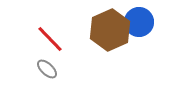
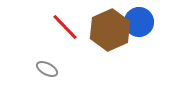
red line: moved 15 px right, 12 px up
gray ellipse: rotated 15 degrees counterclockwise
